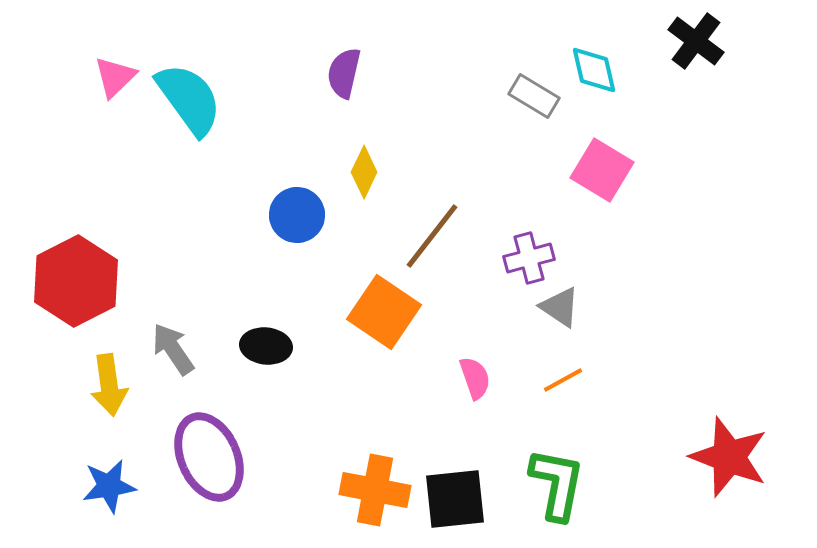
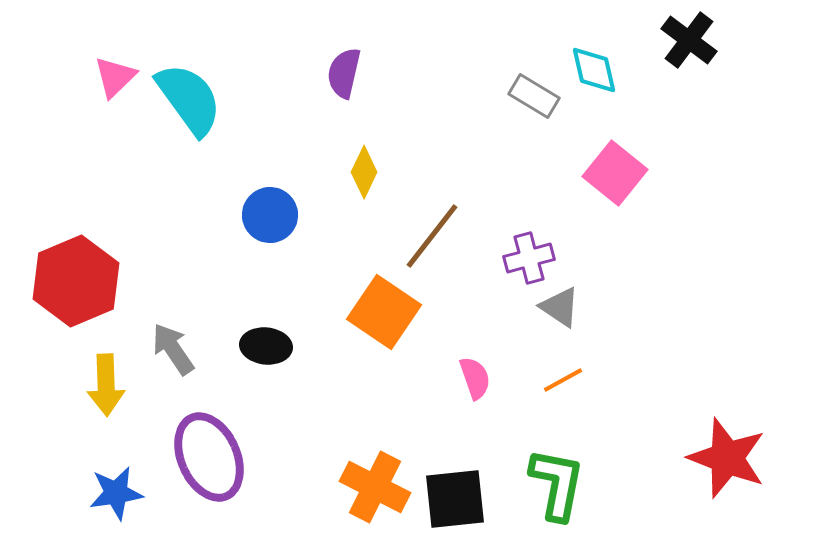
black cross: moved 7 px left, 1 px up
pink square: moved 13 px right, 3 px down; rotated 8 degrees clockwise
blue circle: moved 27 px left
red hexagon: rotated 4 degrees clockwise
yellow arrow: moved 3 px left; rotated 6 degrees clockwise
red star: moved 2 px left, 1 px down
blue star: moved 7 px right, 7 px down
orange cross: moved 3 px up; rotated 16 degrees clockwise
